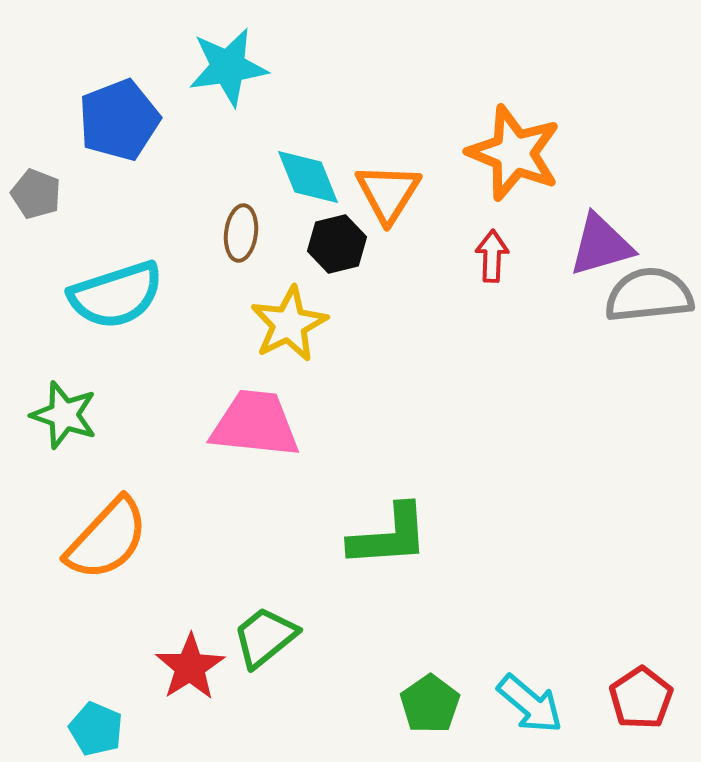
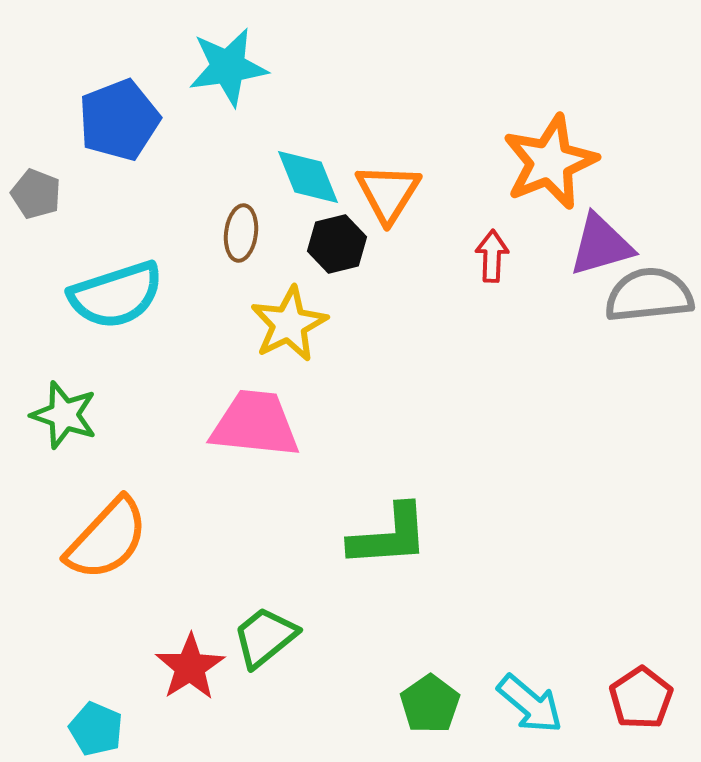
orange star: moved 36 px right, 9 px down; rotated 28 degrees clockwise
